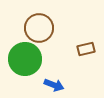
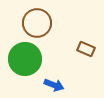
brown circle: moved 2 px left, 5 px up
brown rectangle: rotated 36 degrees clockwise
